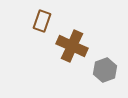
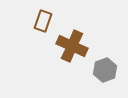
brown rectangle: moved 1 px right
